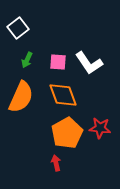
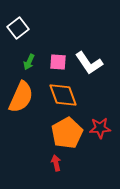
green arrow: moved 2 px right, 2 px down
red star: rotated 10 degrees counterclockwise
